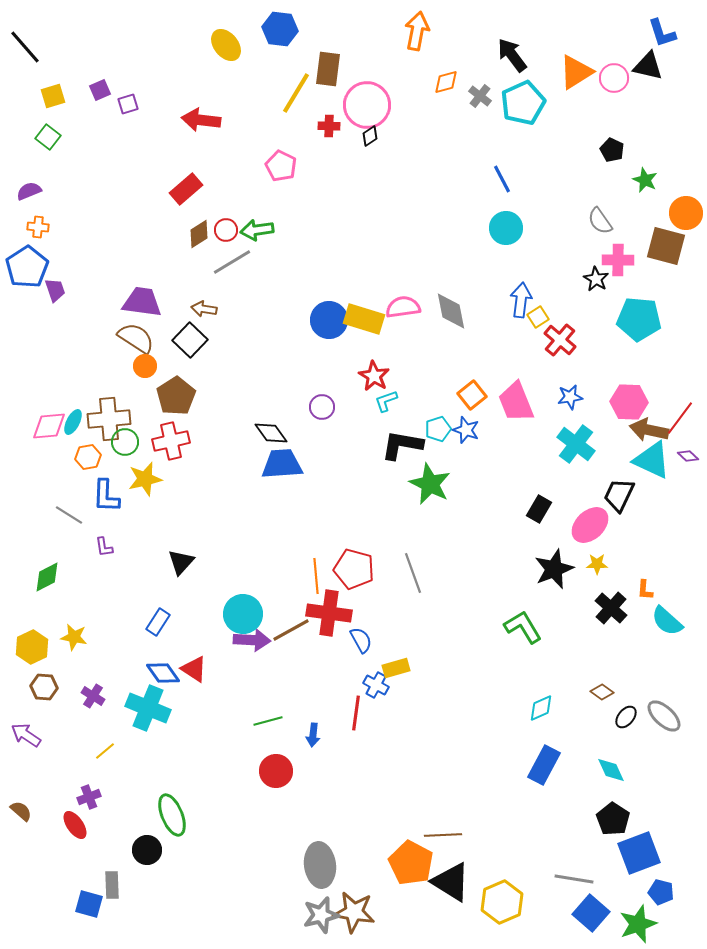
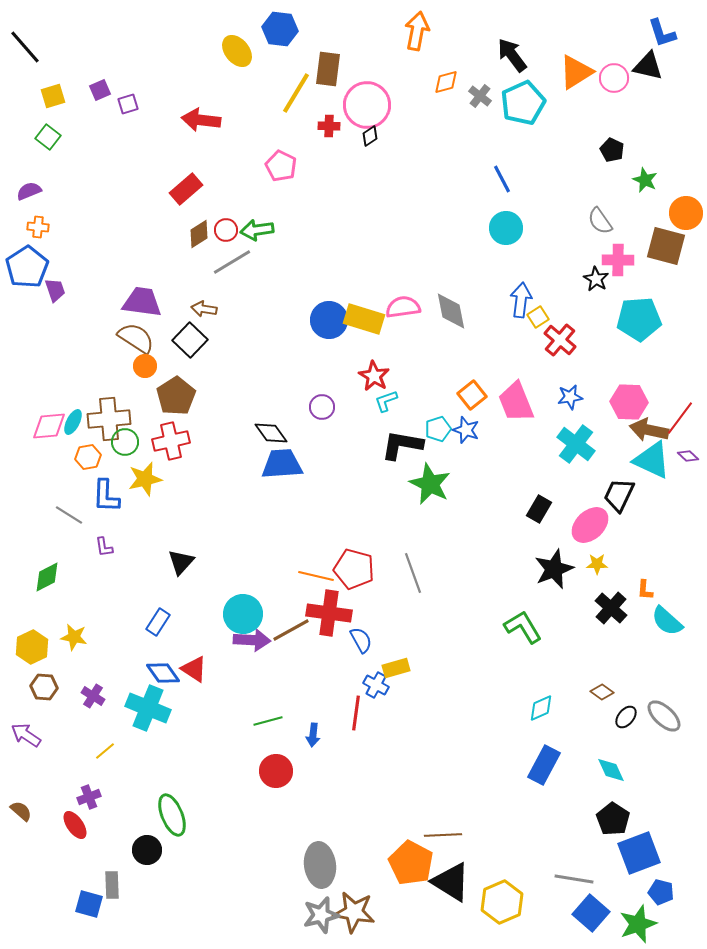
yellow ellipse at (226, 45): moved 11 px right, 6 px down
cyan pentagon at (639, 319): rotated 9 degrees counterclockwise
orange line at (316, 576): rotated 72 degrees counterclockwise
